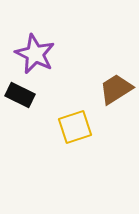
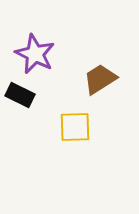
brown trapezoid: moved 16 px left, 10 px up
yellow square: rotated 16 degrees clockwise
